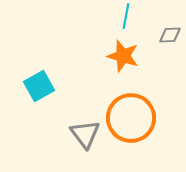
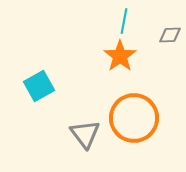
cyan line: moved 2 px left, 5 px down
orange star: moved 3 px left; rotated 20 degrees clockwise
orange circle: moved 3 px right
